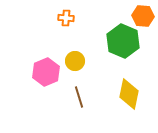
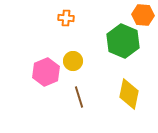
orange hexagon: moved 1 px up
yellow circle: moved 2 px left
